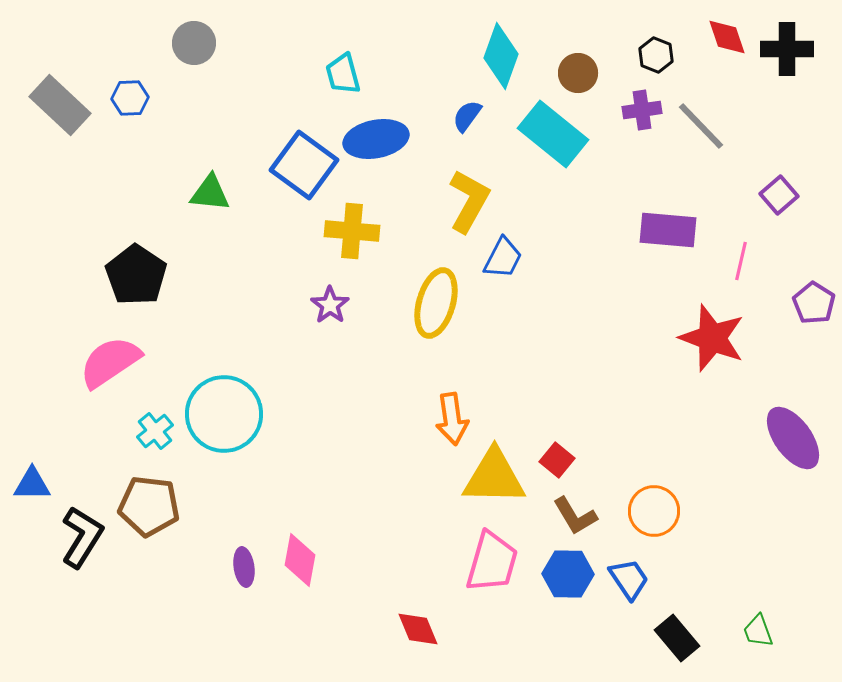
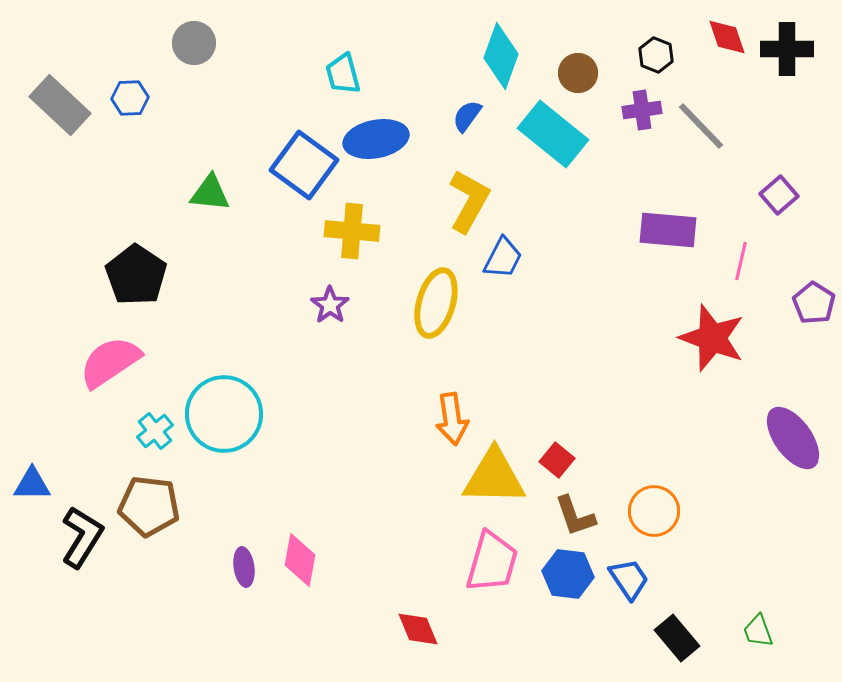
brown L-shape at (575, 516): rotated 12 degrees clockwise
blue hexagon at (568, 574): rotated 6 degrees clockwise
